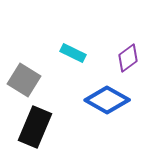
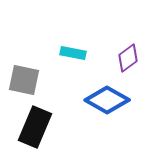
cyan rectangle: rotated 15 degrees counterclockwise
gray square: rotated 20 degrees counterclockwise
